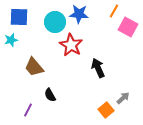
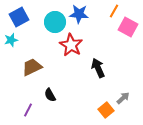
blue square: rotated 30 degrees counterclockwise
brown trapezoid: moved 2 px left; rotated 105 degrees clockwise
